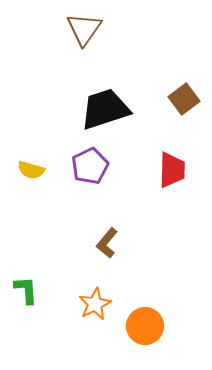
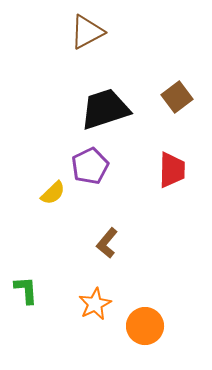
brown triangle: moved 3 px right, 3 px down; rotated 27 degrees clockwise
brown square: moved 7 px left, 2 px up
yellow semicircle: moved 22 px right, 23 px down; rotated 60 degrees counterclockwise
